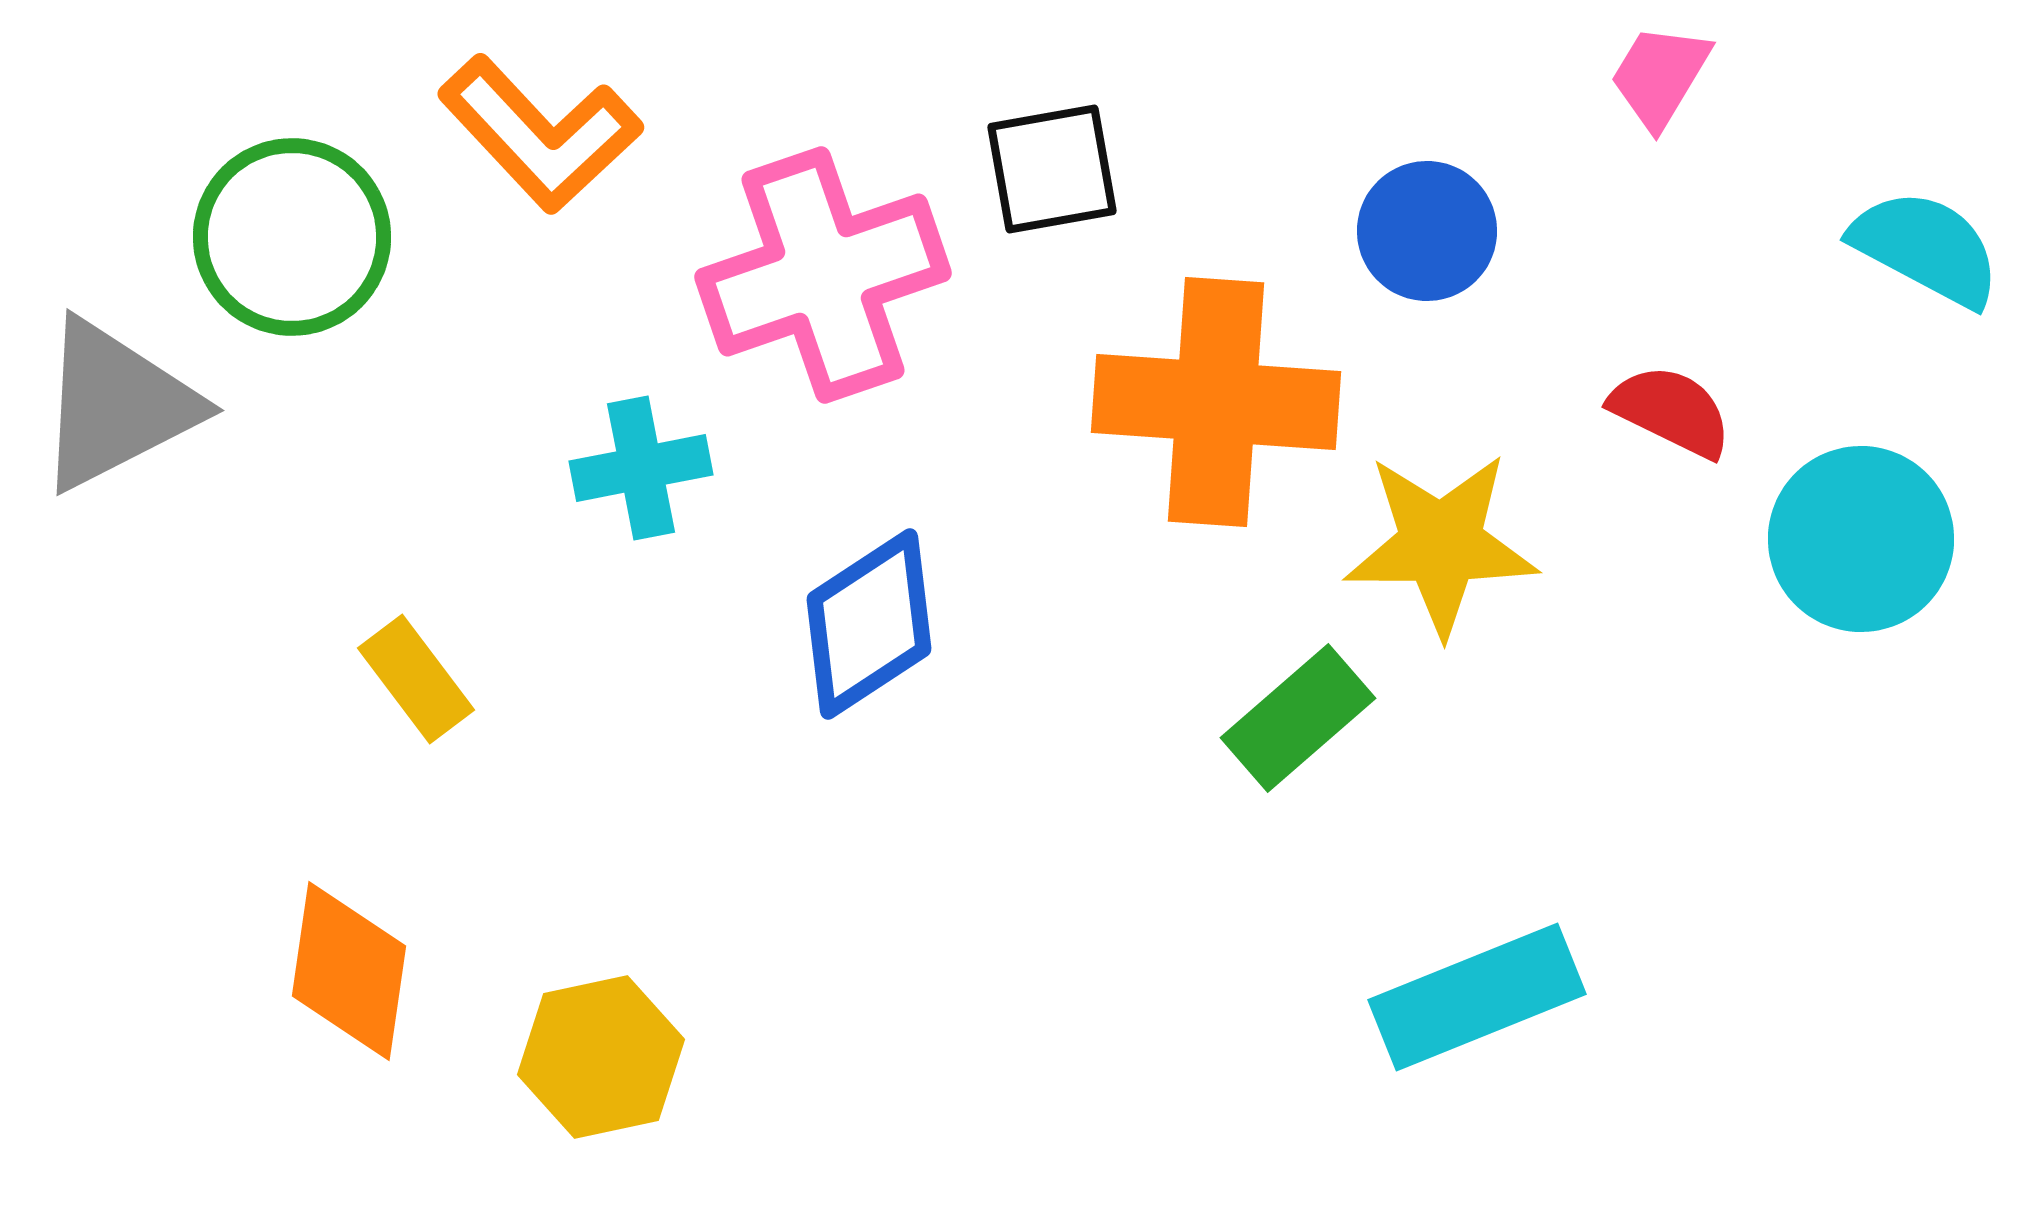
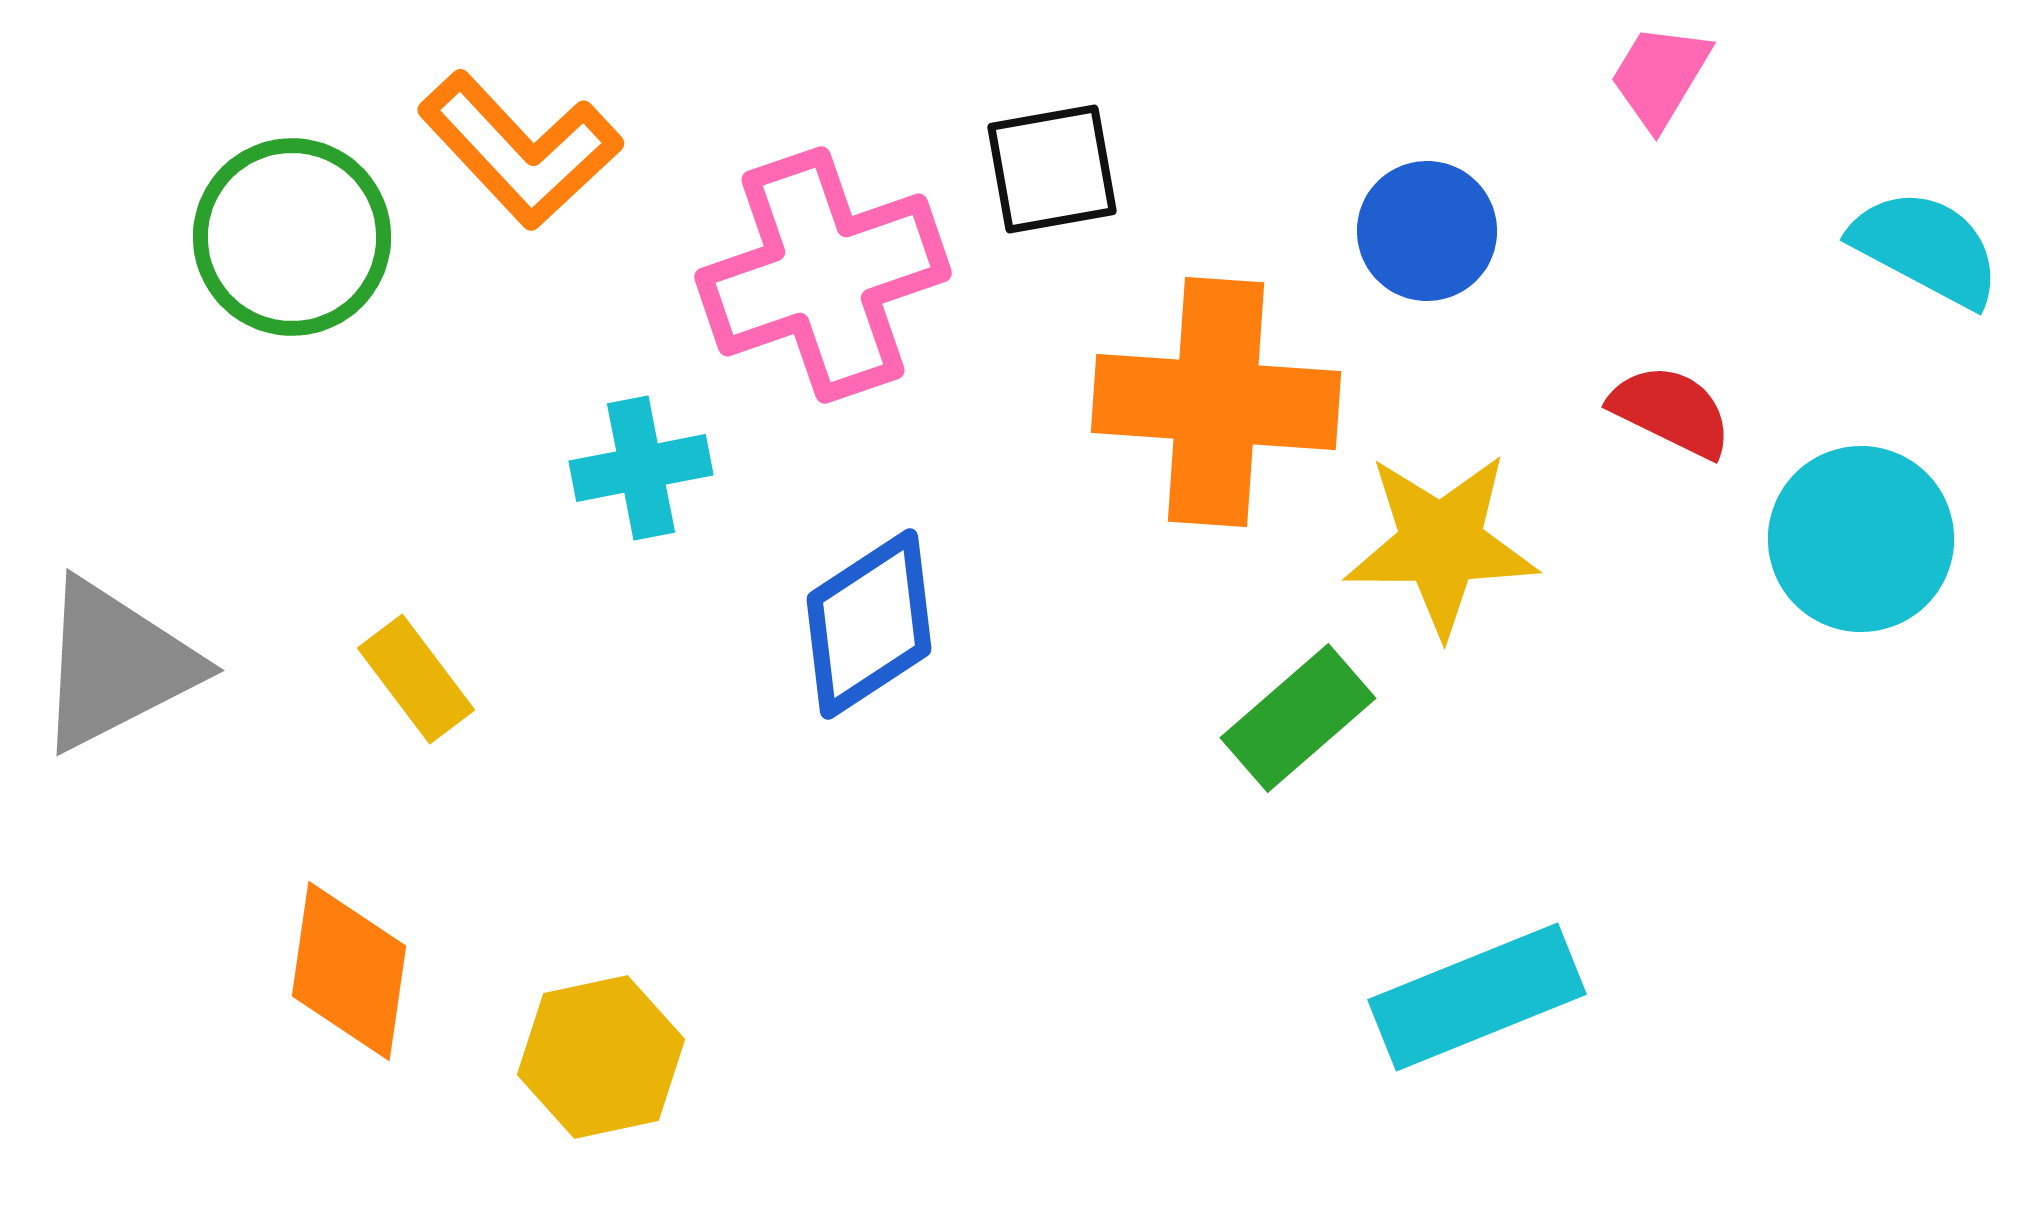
orange L-shape: moved 20 px left, 16 px down
gray triangle: moved 260 px down
